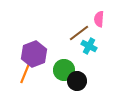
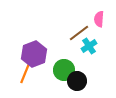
cyan cross: rotated 28 degrees clockwise
